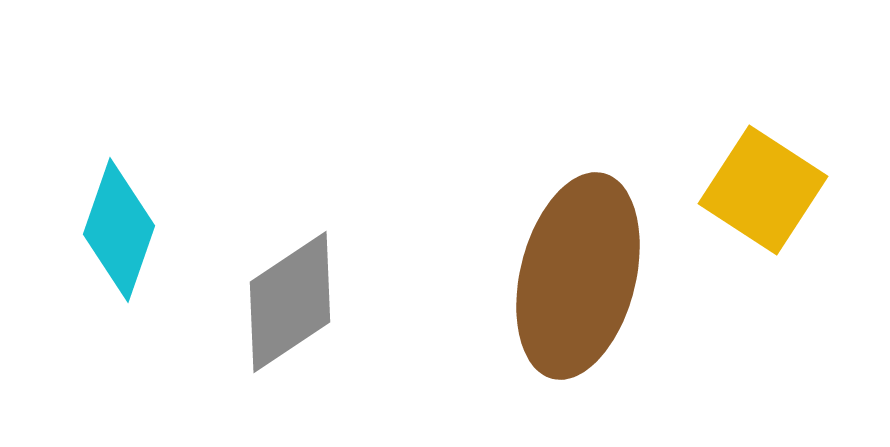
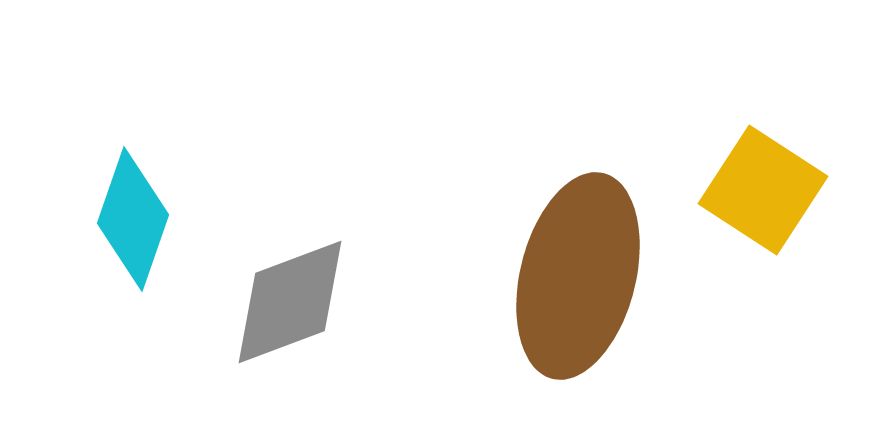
cyan diamond: moved 14 px right, 11 px up
gray diamond: rotated 13 degrees clockwise
